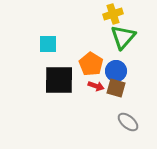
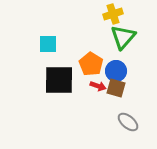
red arrow: moved 2 px right
